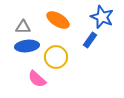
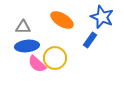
orange ellipse: moved 4 px right
yellow circle: moved 1 px left, 1 px down
pink semicircle: moved 15 px up
